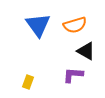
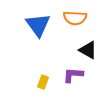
orange semicircle: moved 7 px up; rotated 20 degrees clockwise
black triangle: moved 2 px right, 1 px up
yellow rectangle: moved 15 px right
